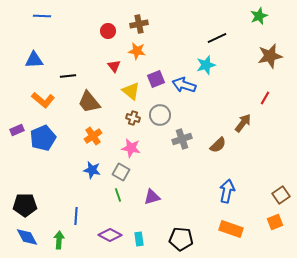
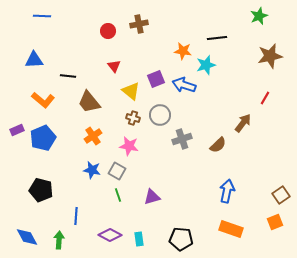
black line at (217, 38): rotated 18 degrees clockwise
orange star at (137, 51): moved 46 px right
black line at (68, 76): rotated 14 degrees clockwise
pink star at (131, 148): moved 2 px left, 2 px up
gray square at (121, 172): moved 4 px left, 1 px up
black pentagon at (25, 205): moved 16 px right, 15 px up; rotated 15 degrees clockwise
